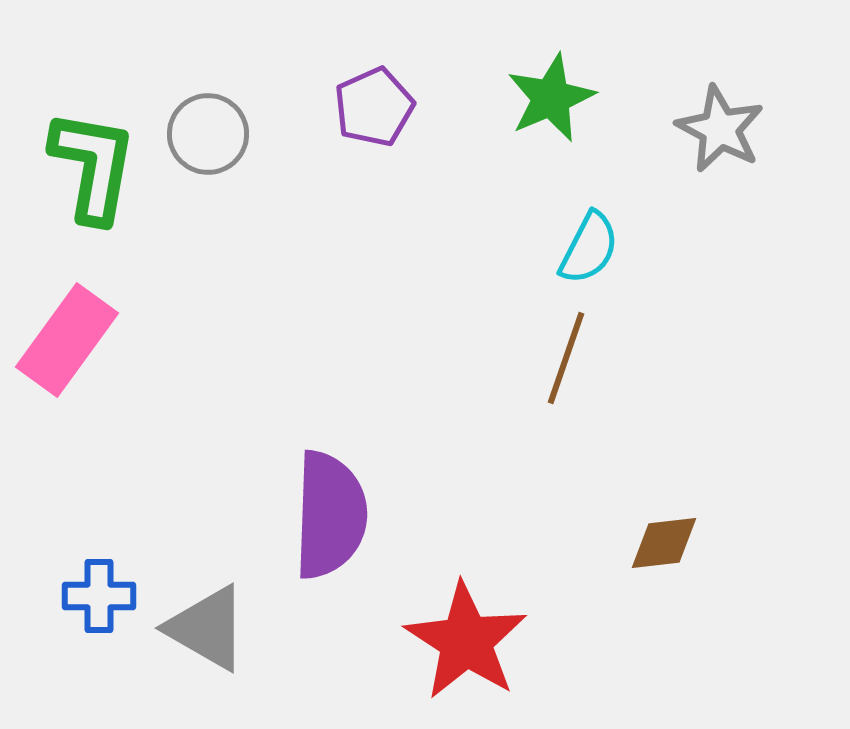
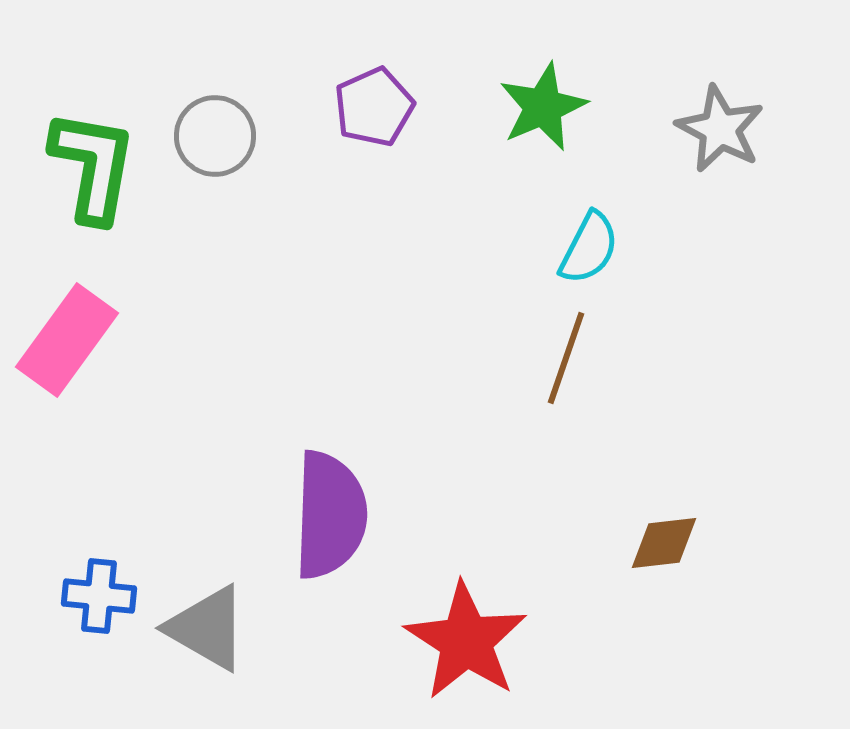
green star: moved 8 px left, 9 px down
gray circle: moved 7 px right, 2 px down
blue cross: rotated 6 degrees clockwise
